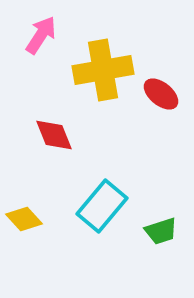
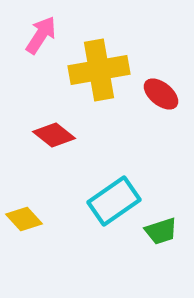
yellow cross: moved 4 px left
red diamond: rotated 30 degrees counterclockwise
cyan rectangle: moved 12 px right, 5 px up; rotated 15 degrees clockwise
